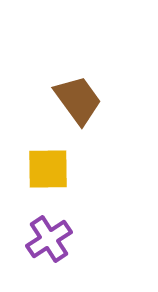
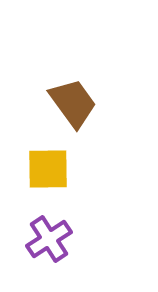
brown trapezoid: moved 5 px left, 3 px down
